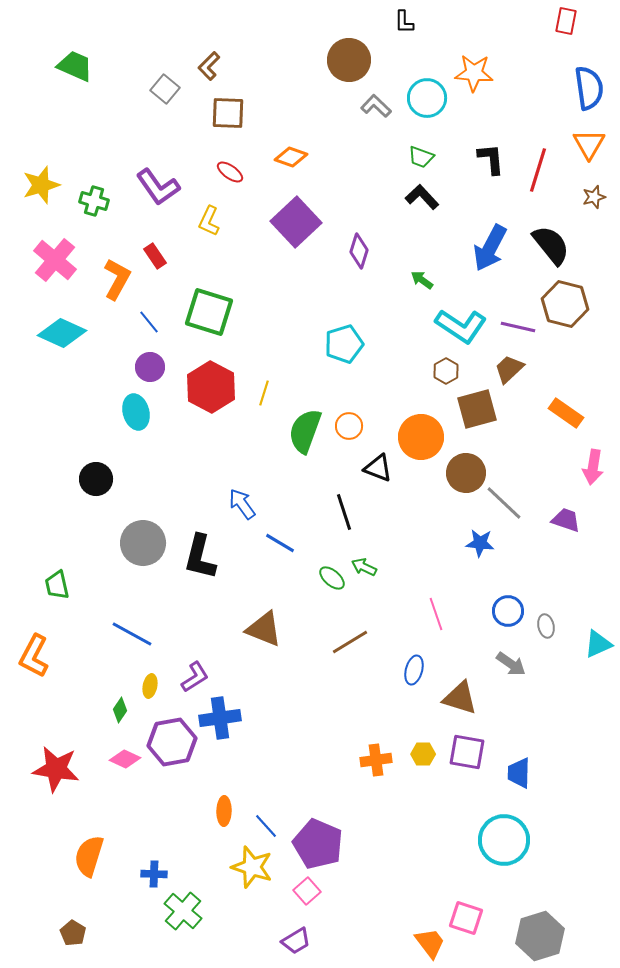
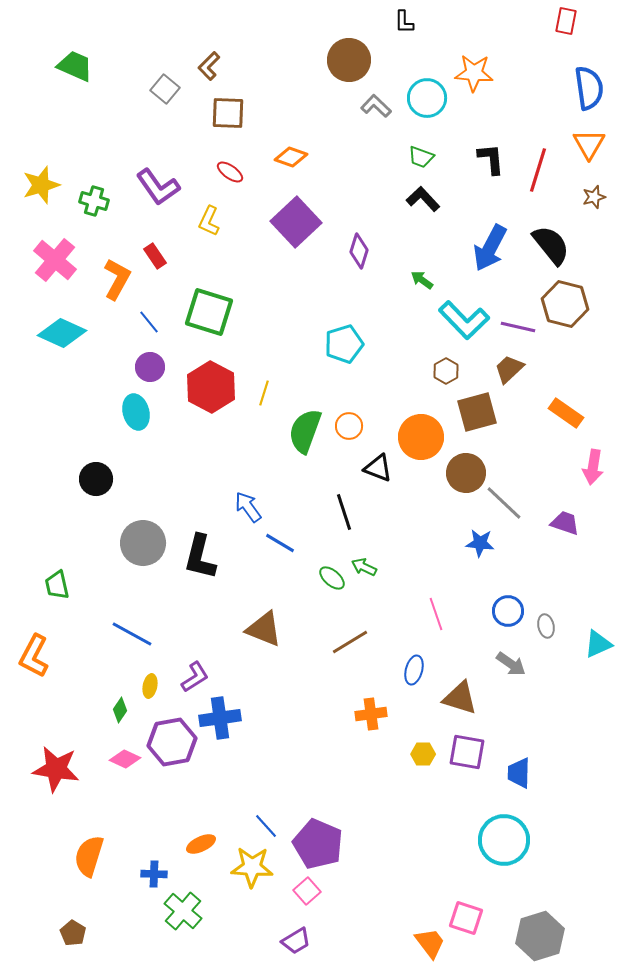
black L-shape at (422, 197): moved 1 px right, 2 px down
cyan L-shape at (461, 326): moved 3 px right, 6 px up; rotated 12 degrees clockwise
brown square at (477, 409): moved 3 px down
blue arrow at (242, 504): moved 6 px right, 3 px down
purple trapezoid at (566, 520): moved 1 px left, 3 px down
orange cross at (376, 760): moved 5 px left, 46 px up
orange ellipse at (224, 811): moved 23 px left, 33 px down; rotated 64 degrees clockwise
yellow star at (252, 867): rotated 15 degrees counterclockwise
